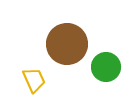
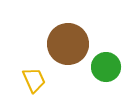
brown circle: moved 1 px right
